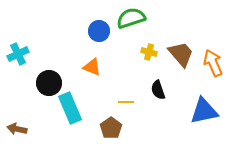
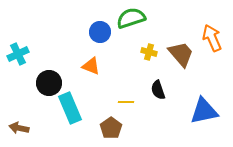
blue circle: moved 1 px right, 1 px down
orange arrow: moved 1 px left, 25 px up
orange triangle: moved 1 px left, 1 px up
brown arrow: moved 2 px right, 1 px up
